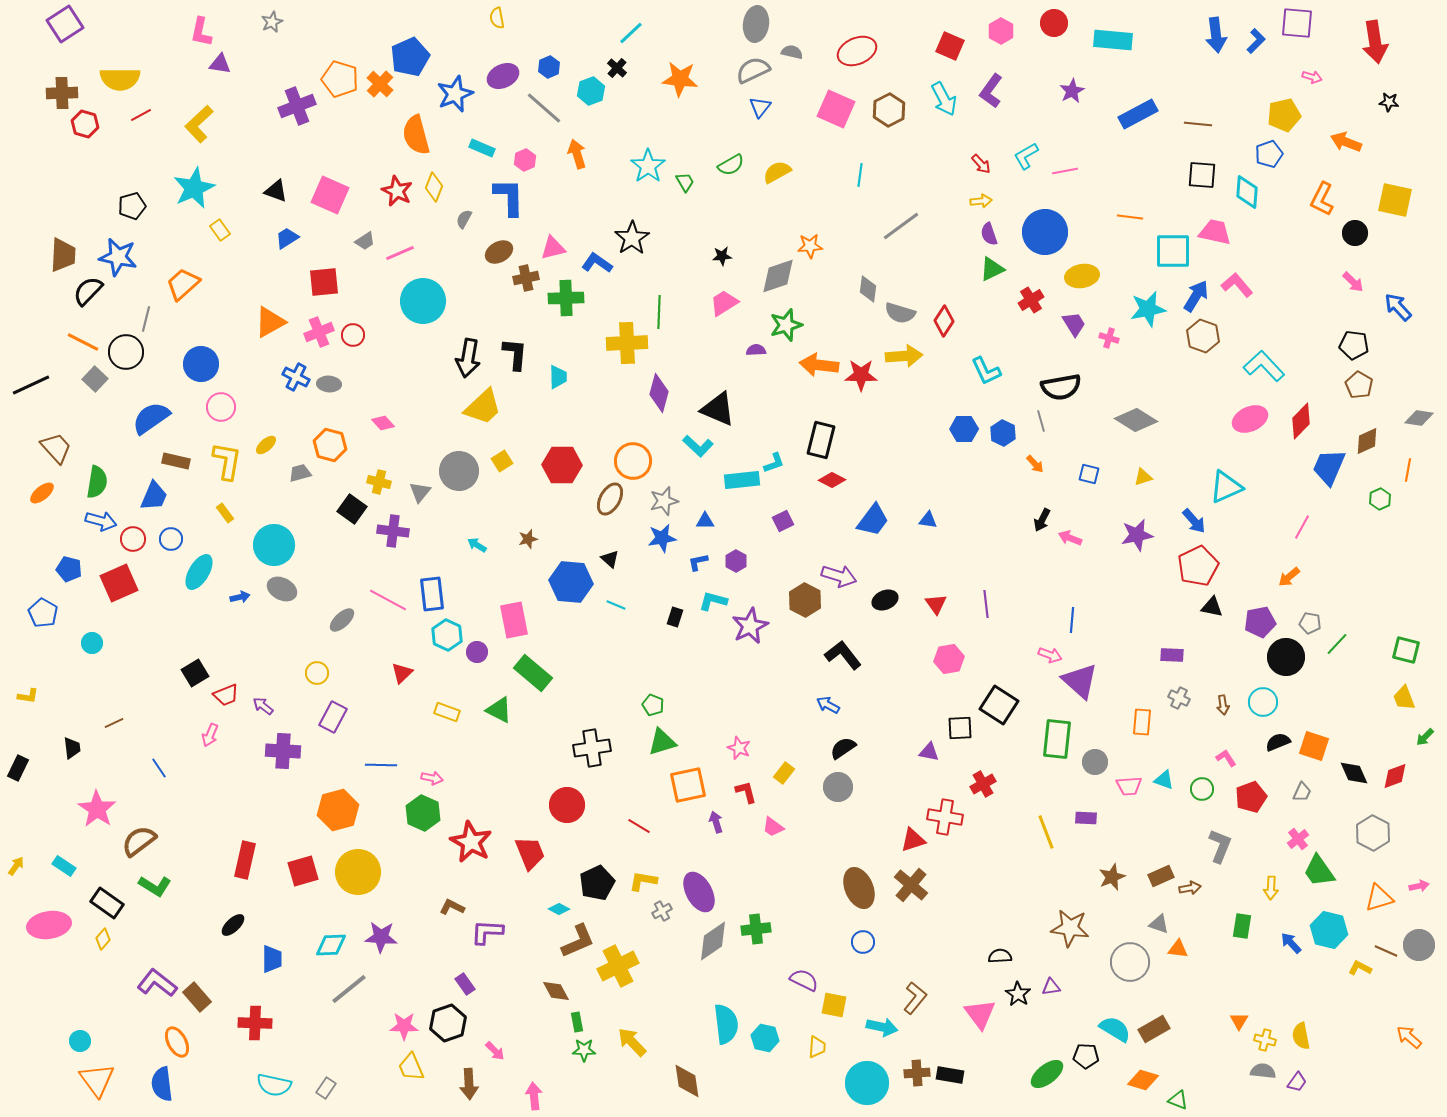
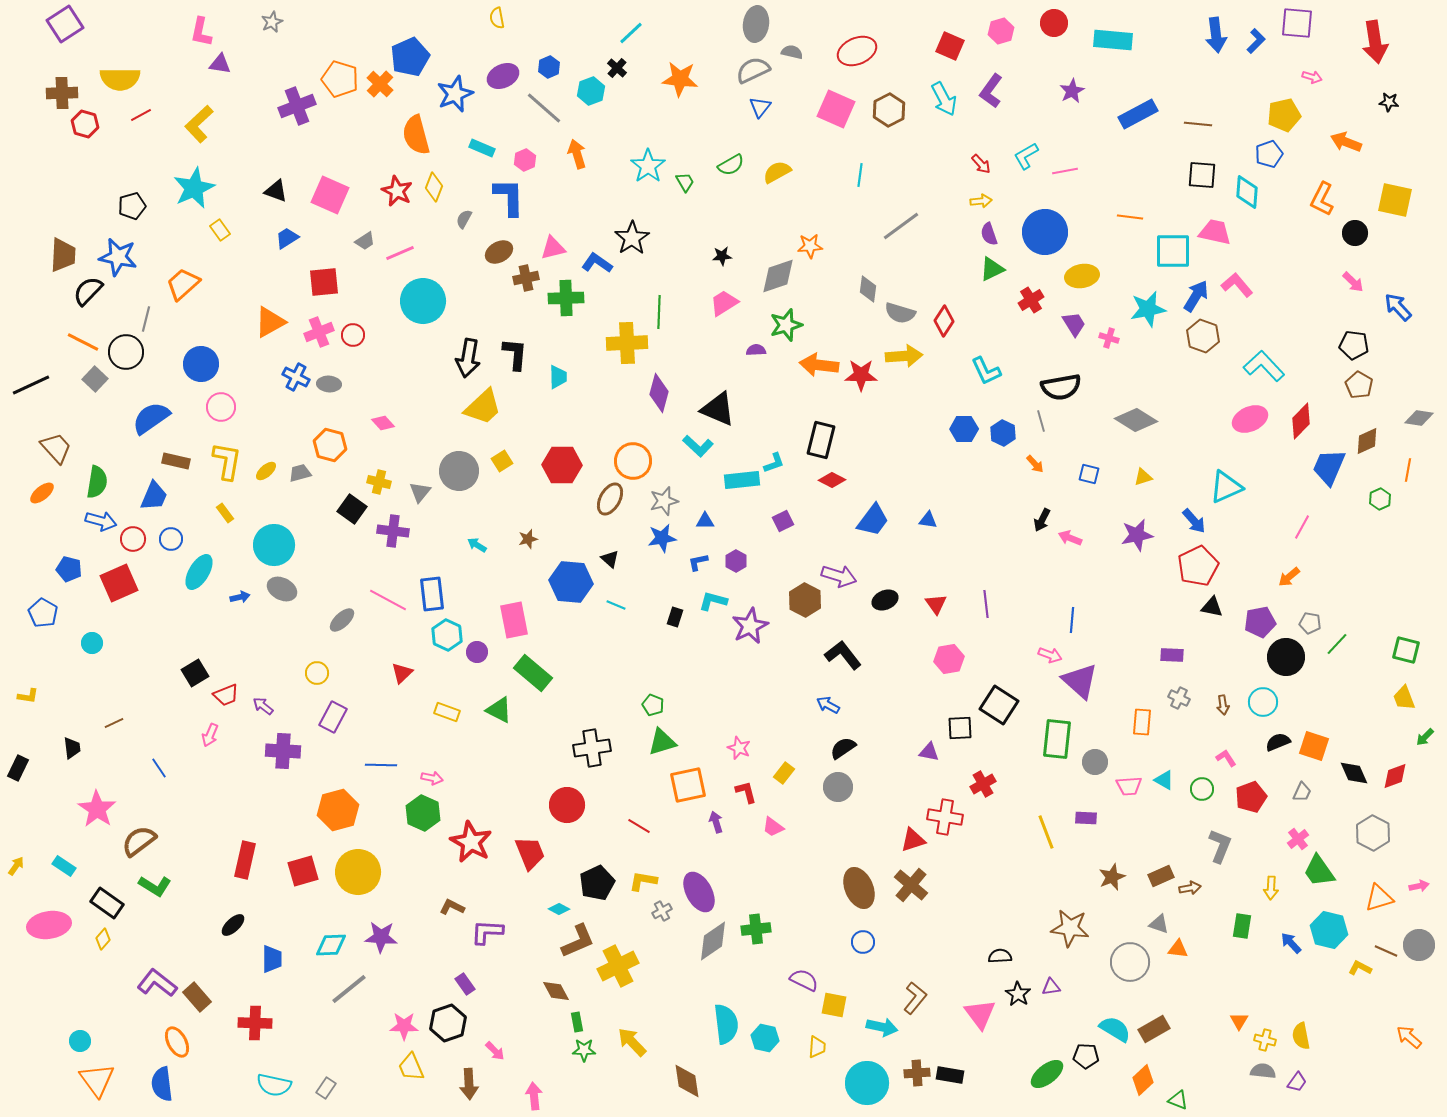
pink hexagon at (1001, 31): rotated 15 degrees clockwise
yellow ellipse at (266, 445): moved 26 px down
cyan triangle at (1164, 780): rotated 10 degrees clockwise
orange diamond at (1143, 1080): rotated 60 degrees counterclockwise
